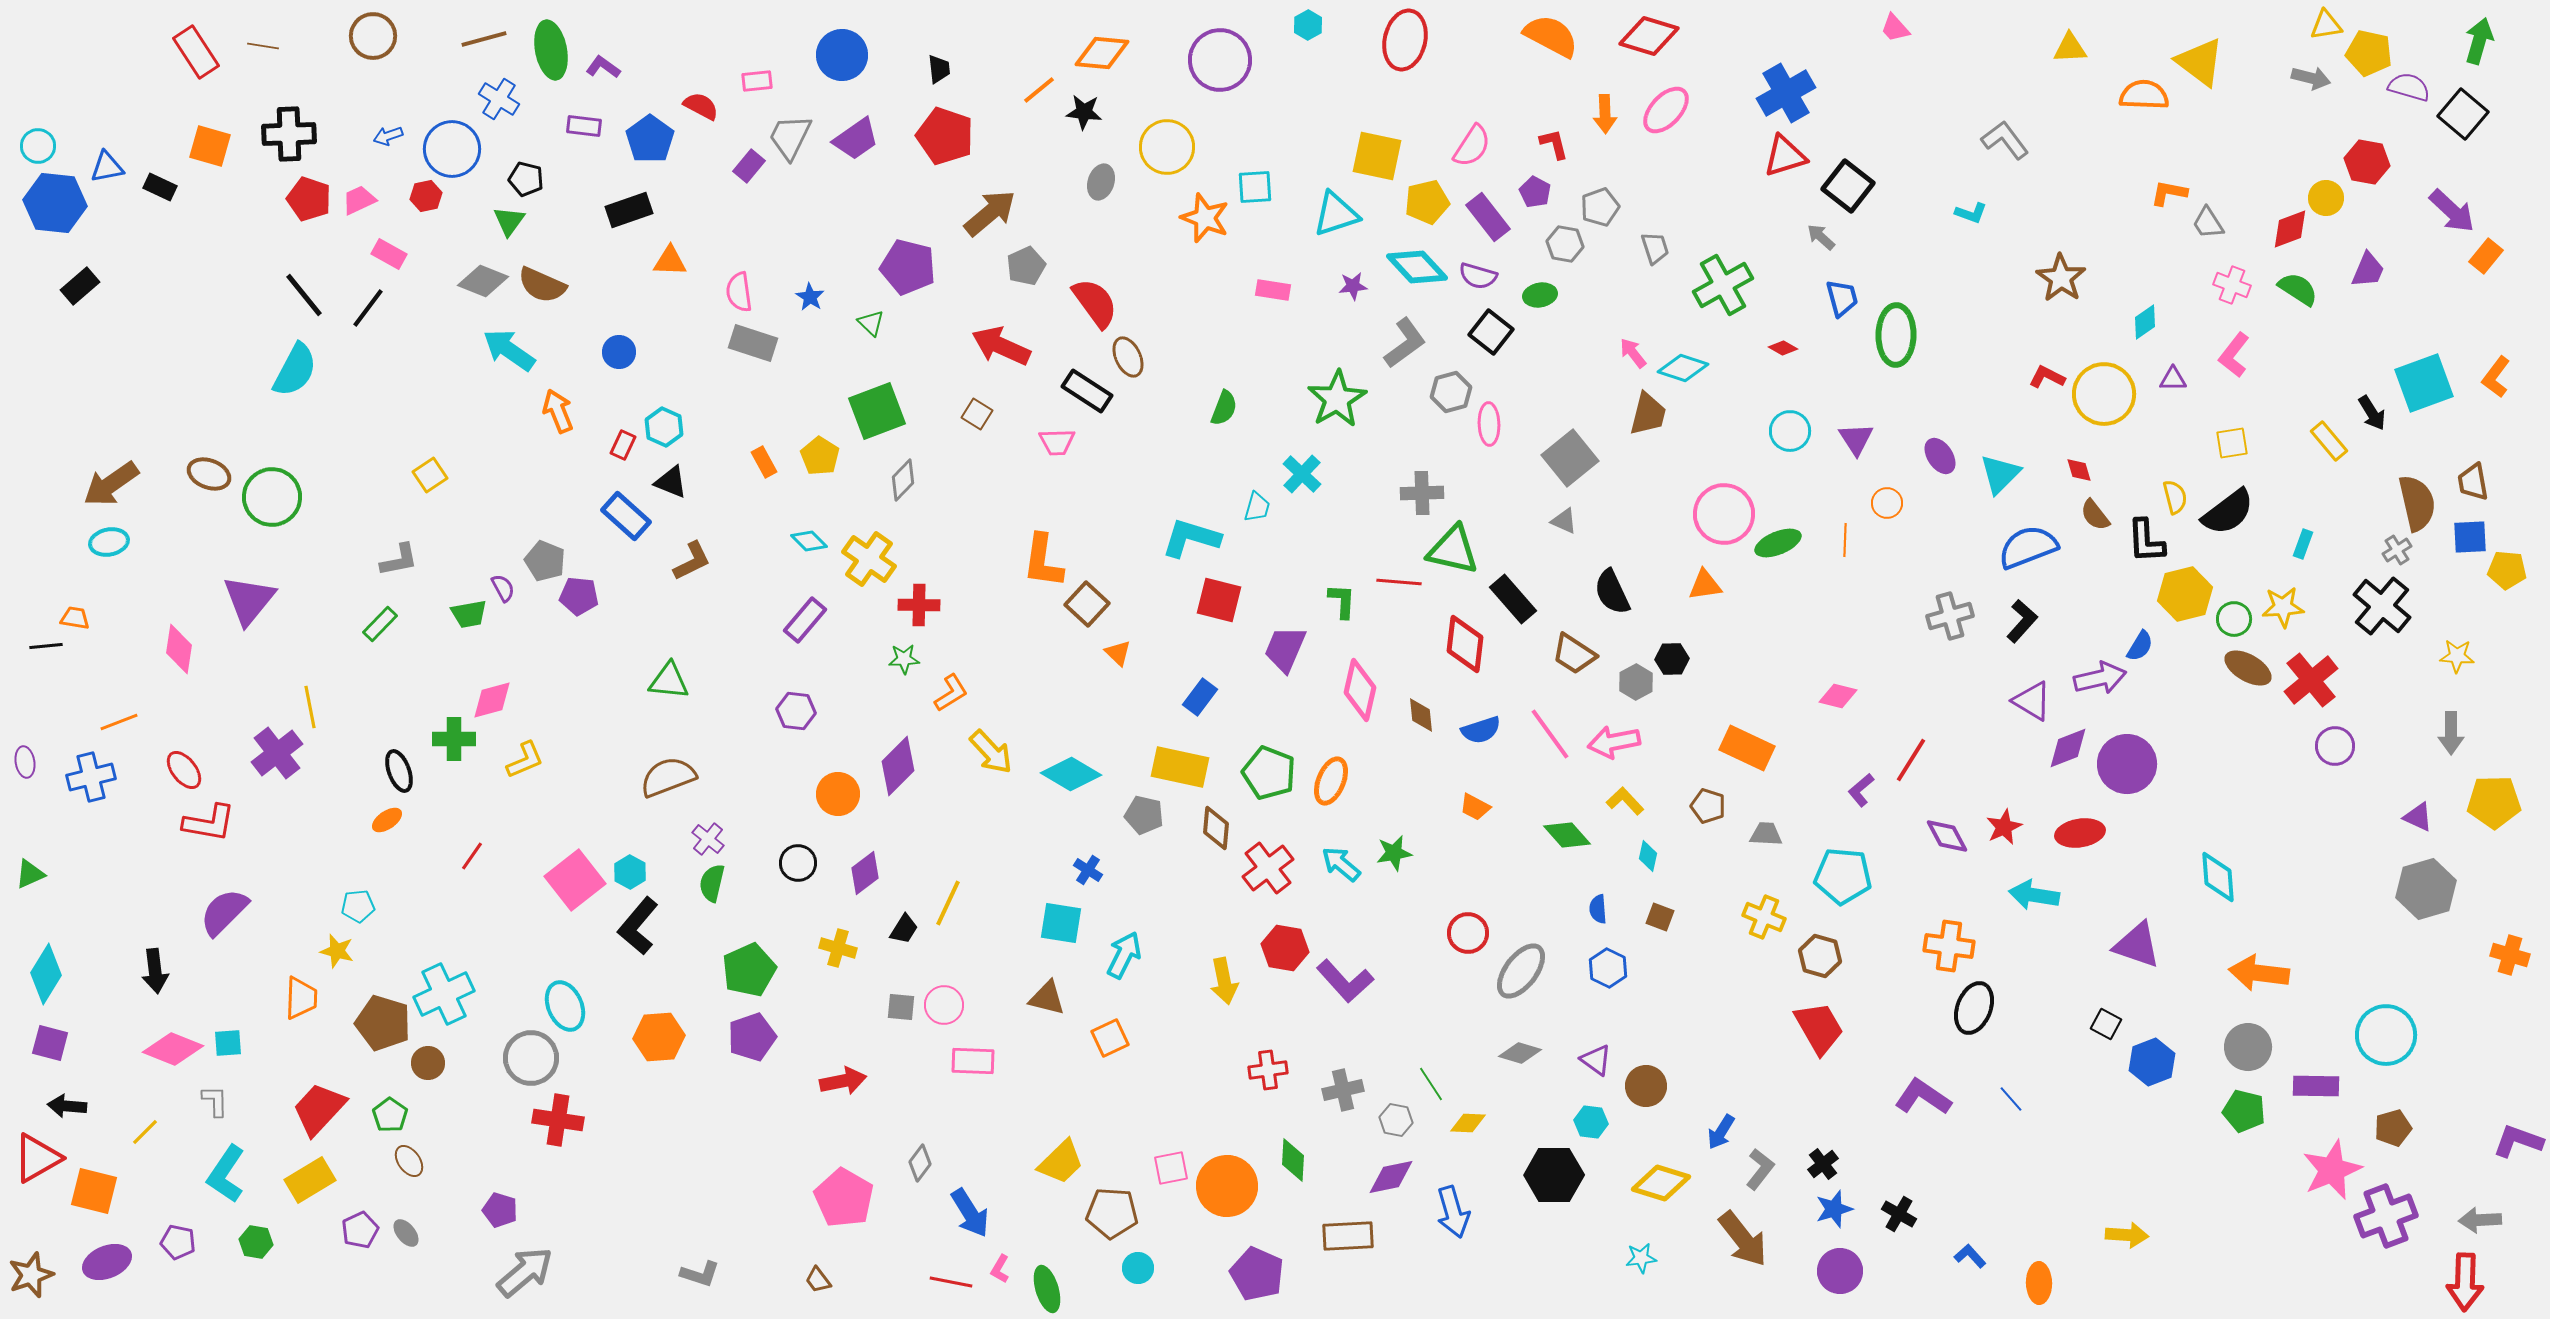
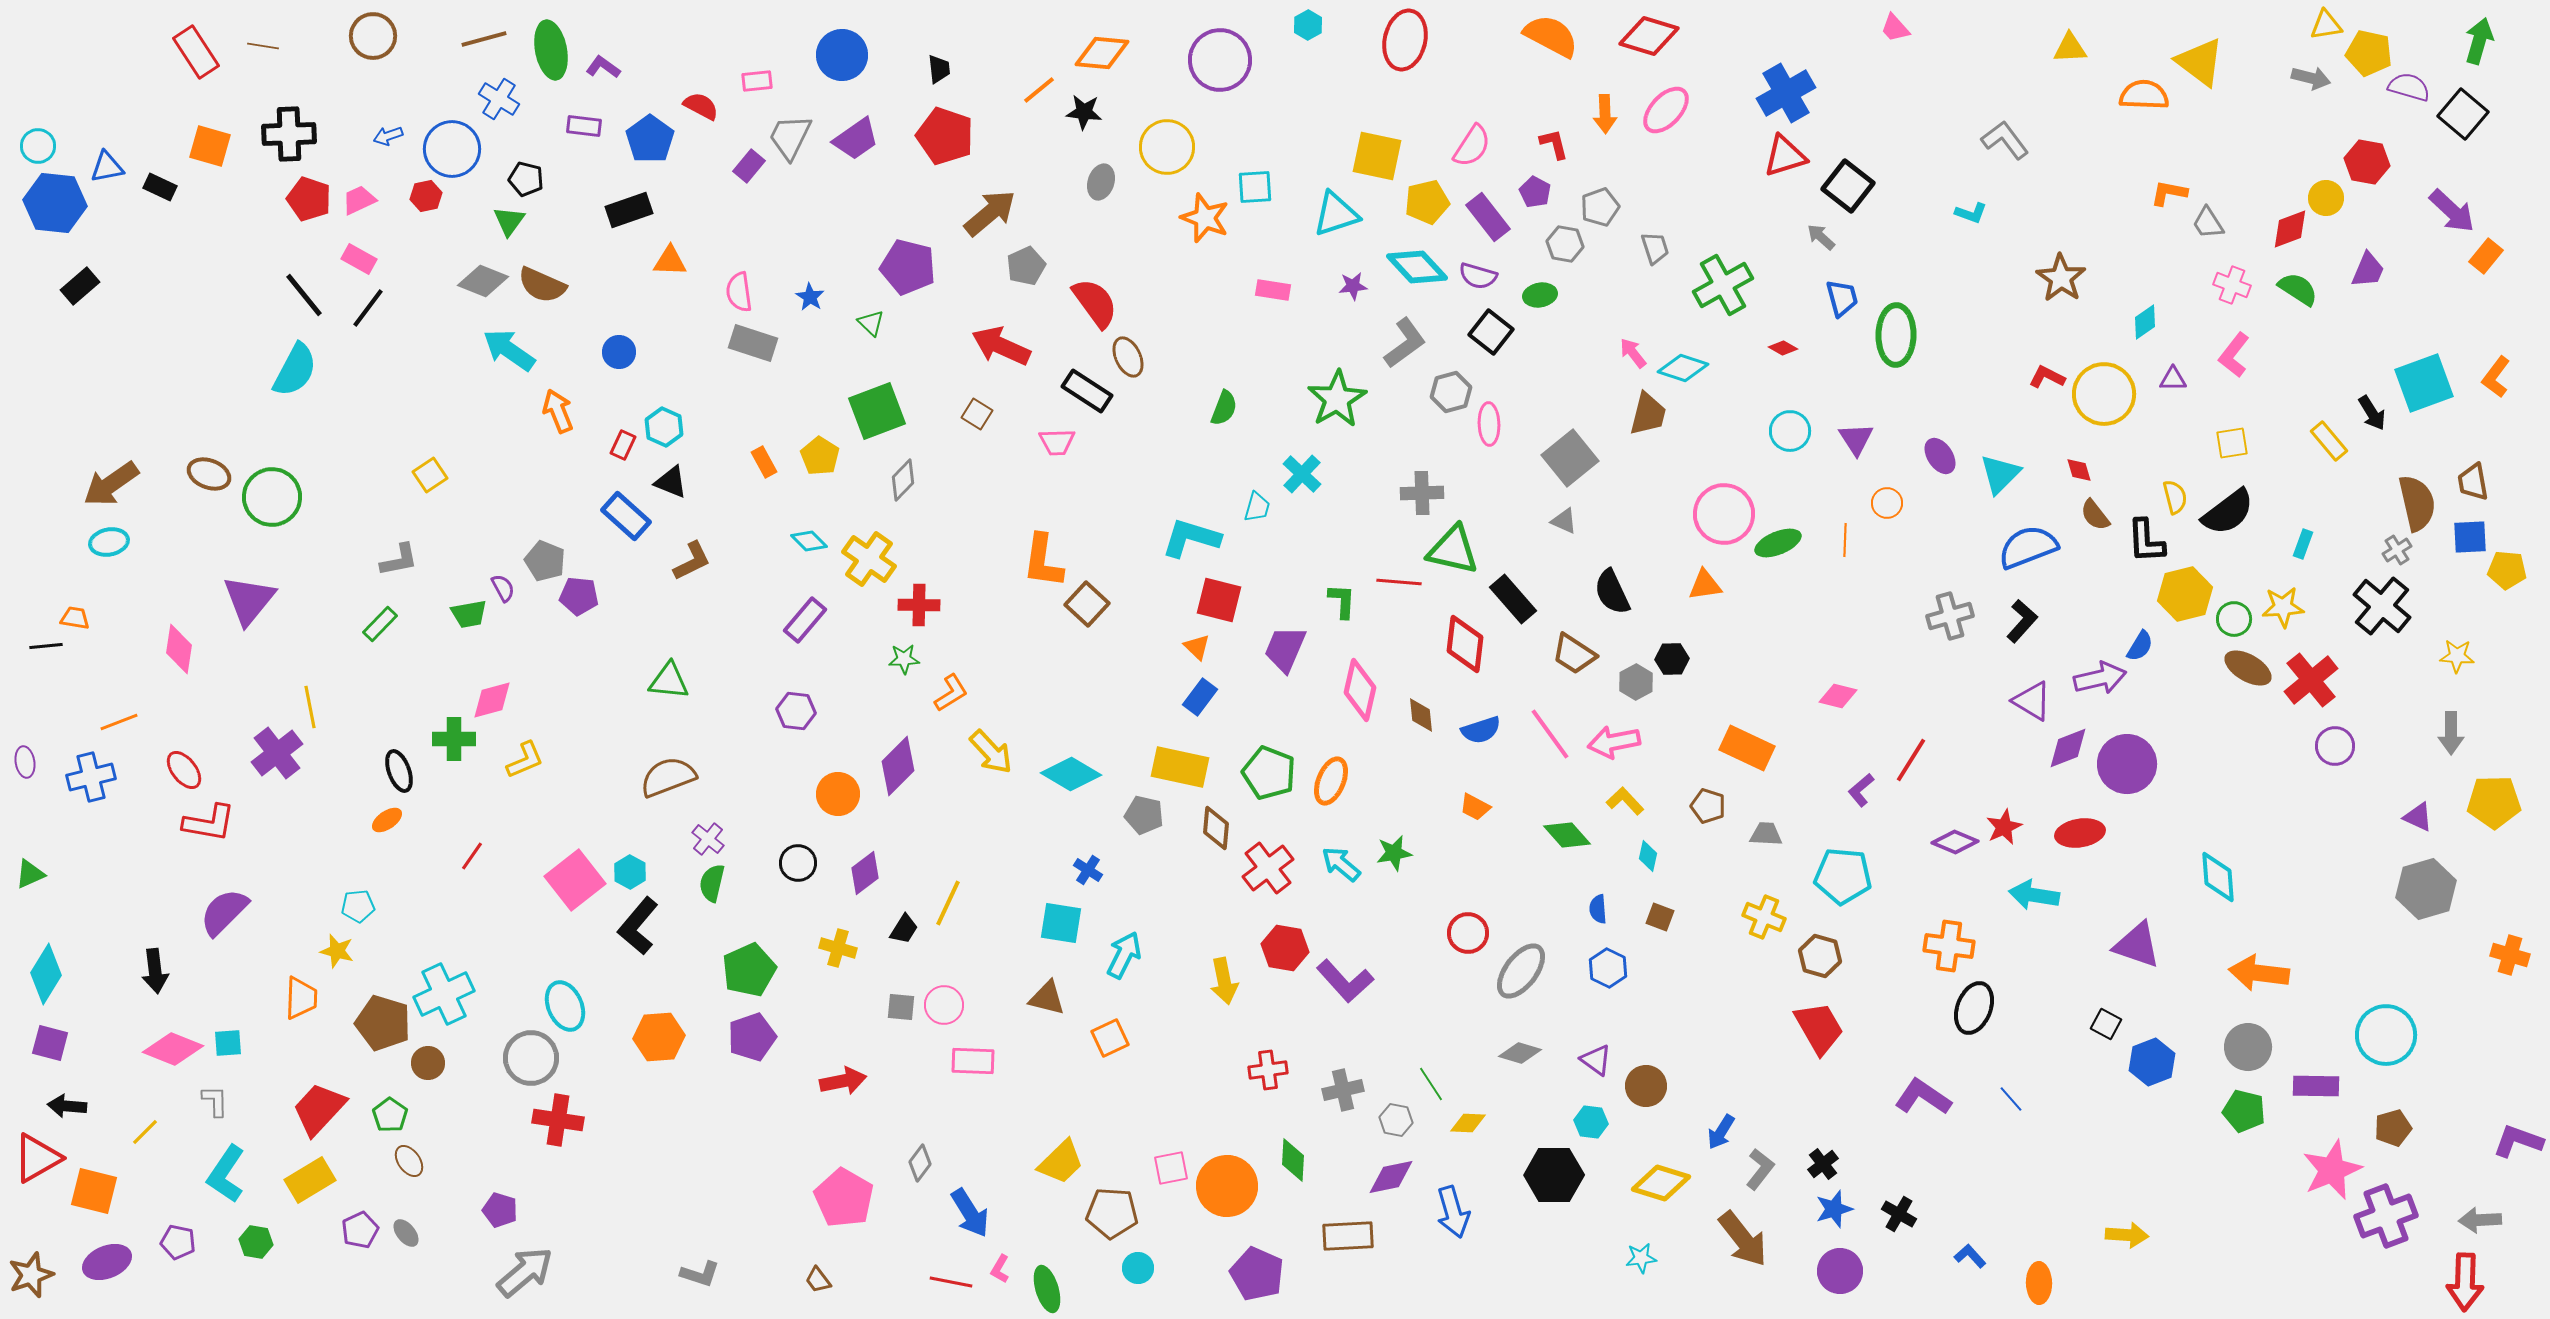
pink rectangle at (389, 254): moved 30 px left, 5 px down
orange triangle at (1118, 653): moved 79 px right, 6 px up
purple diamond at (1947, 836): moved 8 px right, 6 px down; rotated 39 degrees counterclockwise
